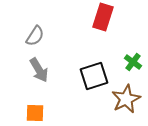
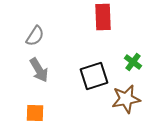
red rectangle: rotated 20 degrees counterclockwise
brown star: rotated 16 degrees clockwise
